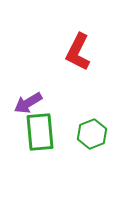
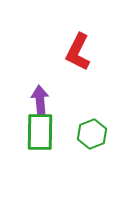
purple arrow: moved 12 px right, 3 px up; rotated 116 degrees clockwise
green rectangle: rotated 6 degrees clockwise
